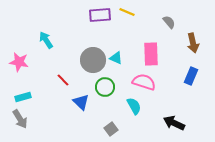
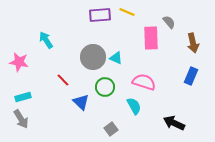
pink rectangle: moved 16 px up
gray circle: moved 3 px up
gray arrow: moved 1 px right
